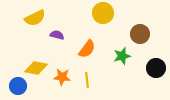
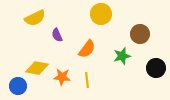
yellow circle: moved 2 px left, 1 px down
purple semicircle: rotated 128 degrees counterclockwise
yellow diamond: moved 1 px right
